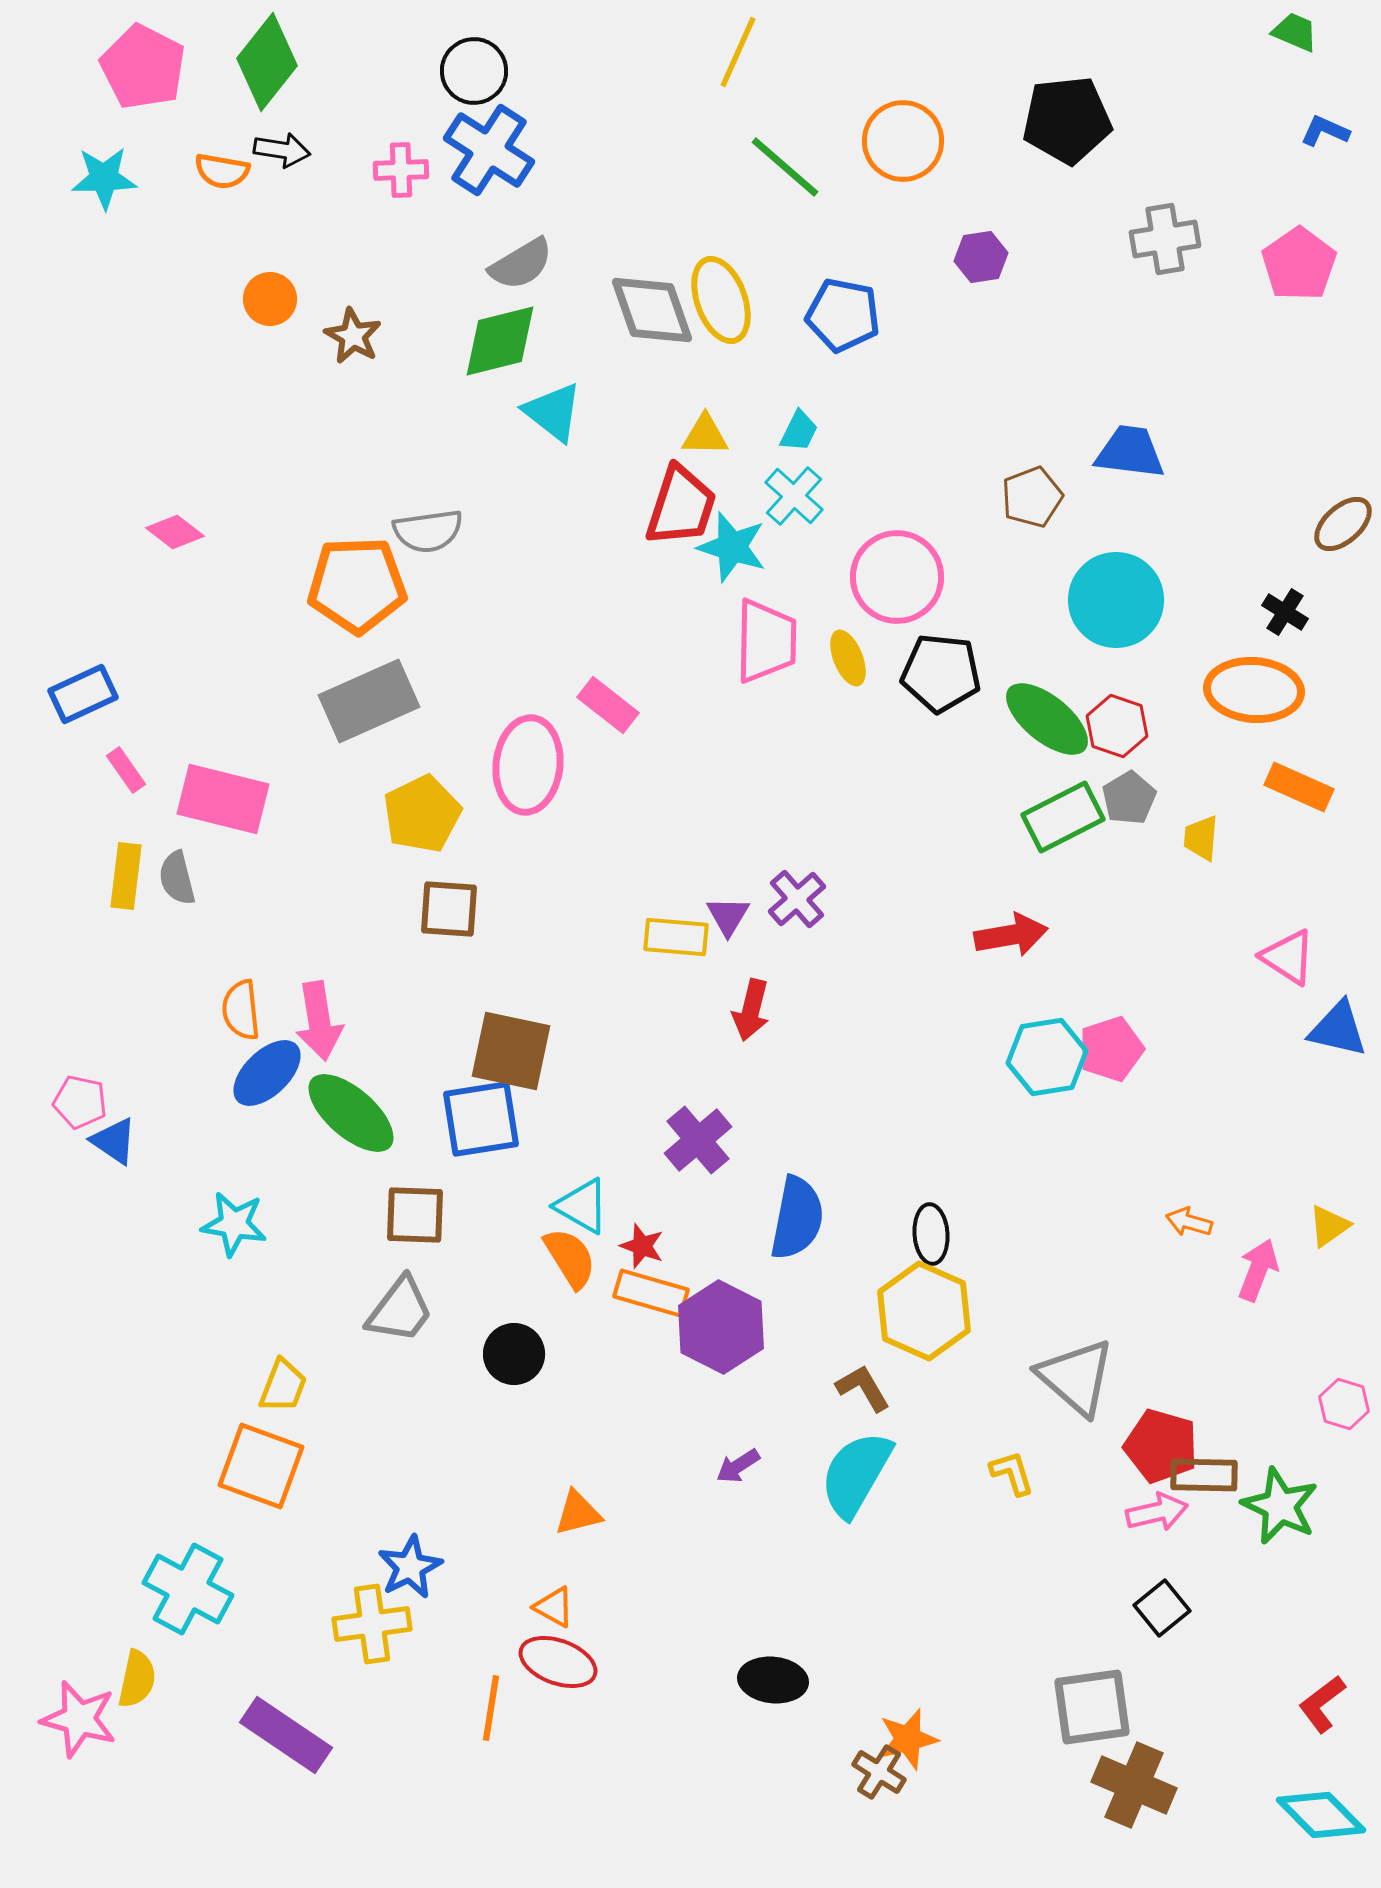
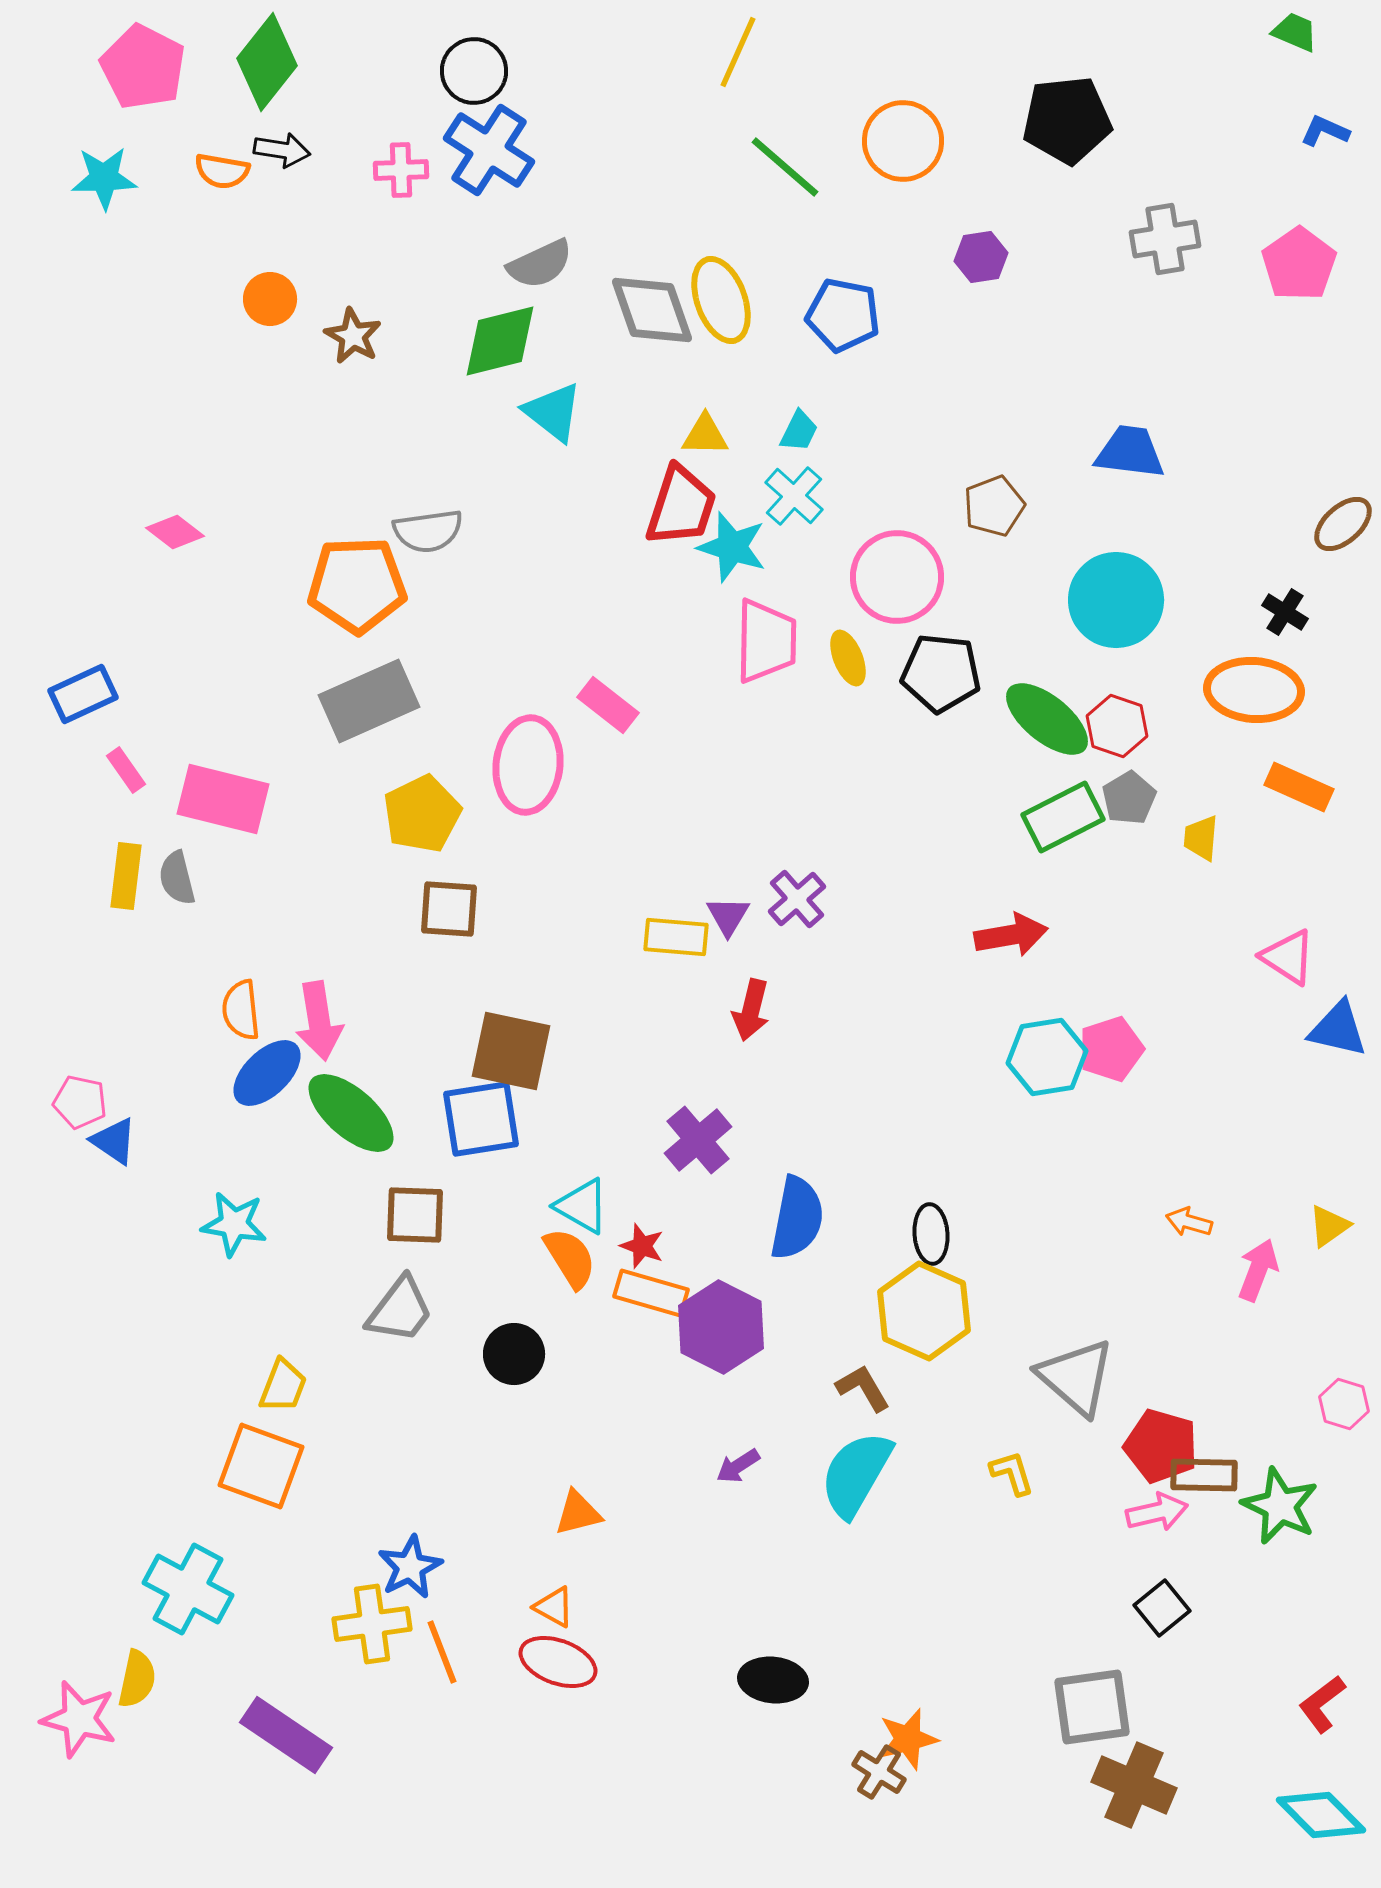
gray semicircle at (521, 264): moved 19 px right; rotated 6 degrees clockwise
brown pentagon at (1032, 497): moved 38 px left, 9 px down
orange line at (491, 1708): moved 49 px left, 56 px up; rotated 30 degrees counterclockwise
